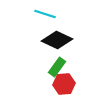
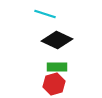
green rectangle: rotated 54 degrees clockwise
red hexagon: moved 10 px left; rotated 10 degrees counterclockwise
